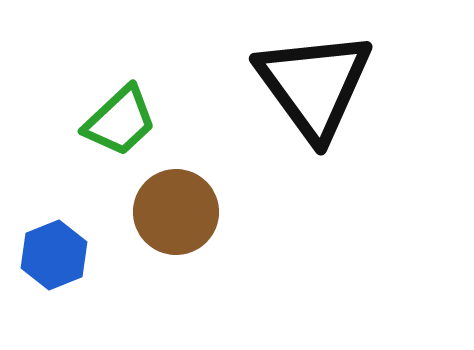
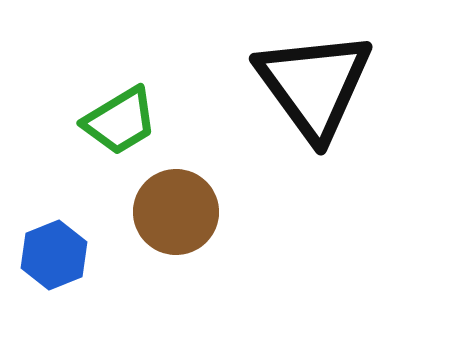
green trapezoid: rotated 12 degrees clockwise
